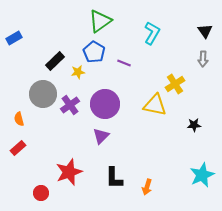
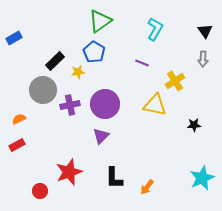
cyan L-shape: moved 3 px right, 4 px up
purple line: moved 18 px right
yellow cross: moved 3 px up
gray circle: moved 4 px up
purple cross: rotated 24 degrees clockwise
orange semicircle: rotated 80 degrees clockwise
red rectangle: moved 1 px left, 3 px up; rotated 14 degrees clockwise
cyan star: moved 3 px down
orange arrow: rotated 21 degrees clockwise
red circle: moved 1 px left, 2 px up
